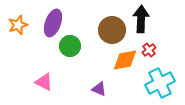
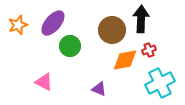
purple ellipse: rotated 20 degrees clockwise
red cross: rotated 16 degrees clockwise
